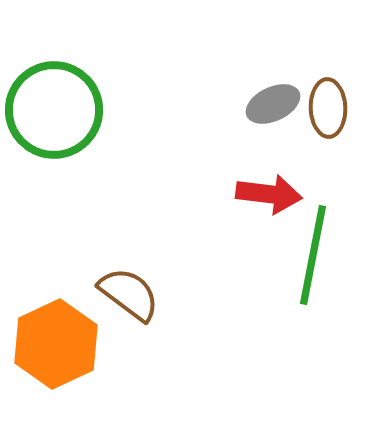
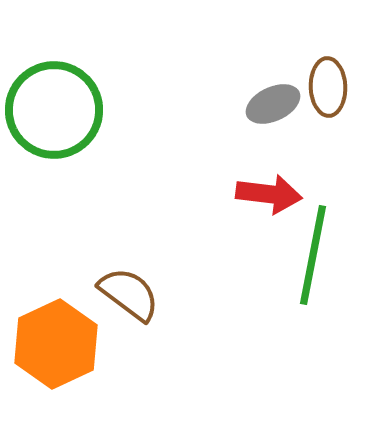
brown ellipse: moved 21 px up
